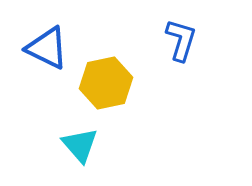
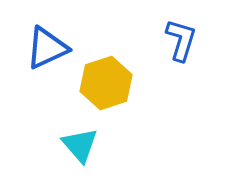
blue triangle: rotated 51 degrees counterclockwise
yellow hexagon: rotated 6 degrees counterclockwise
